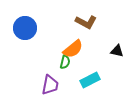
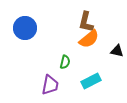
brown L-shape: rotated 75 degrees clockwise
orange semicircle: moved 16 px right, 10 px up
cyan rectangle: moved 1 px right, 1 px down
